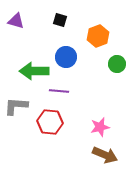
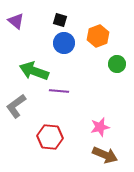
purple triangle: rotated 24 degrees clockwise
blue circle: moved 2 px left, 14 px up
green arrow: rotated 20 degrees clockwise
gray L-shape: rotated 40 degrees counterclockwise
red hexagon: moved 15 px down
